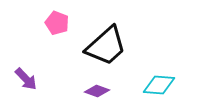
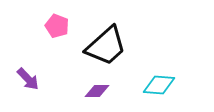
pink pentagon: moved 3 px down
purple arrow: moved 2 px right
purple diamond: rotated 20 degrees counterclockwise
